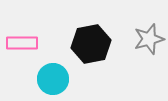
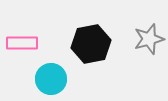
cyan circle: moved 2 px left
